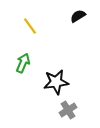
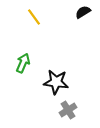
black semicircle: moved 5 px right, 4 px up
yellow line: moved 4 px right, 9 px up
black star: rotated 15 degrees clockwise
